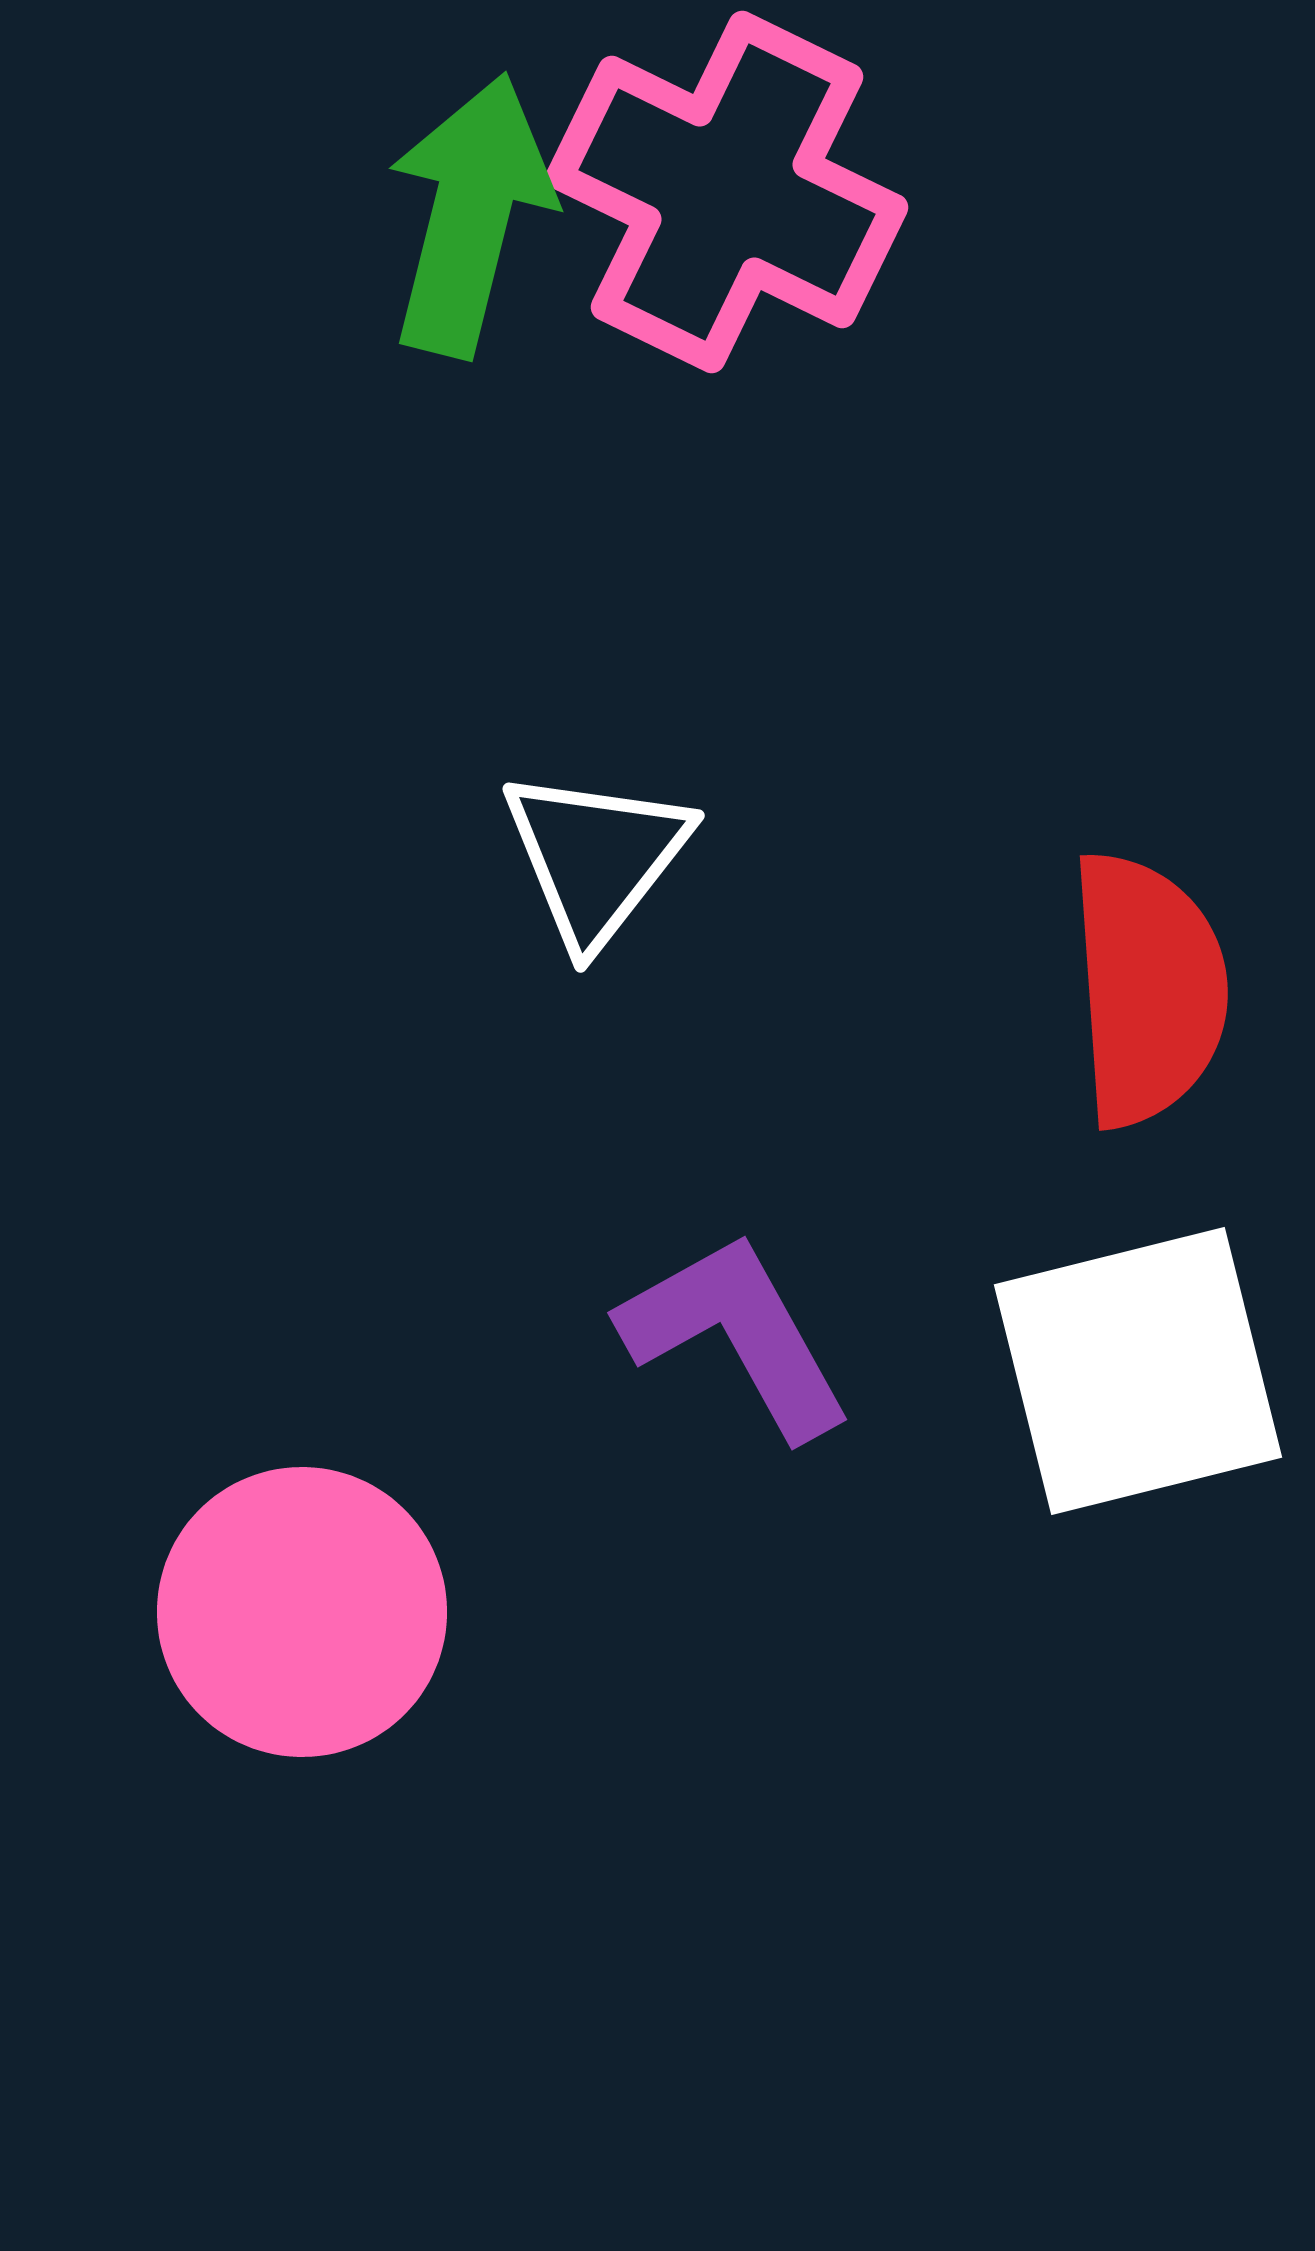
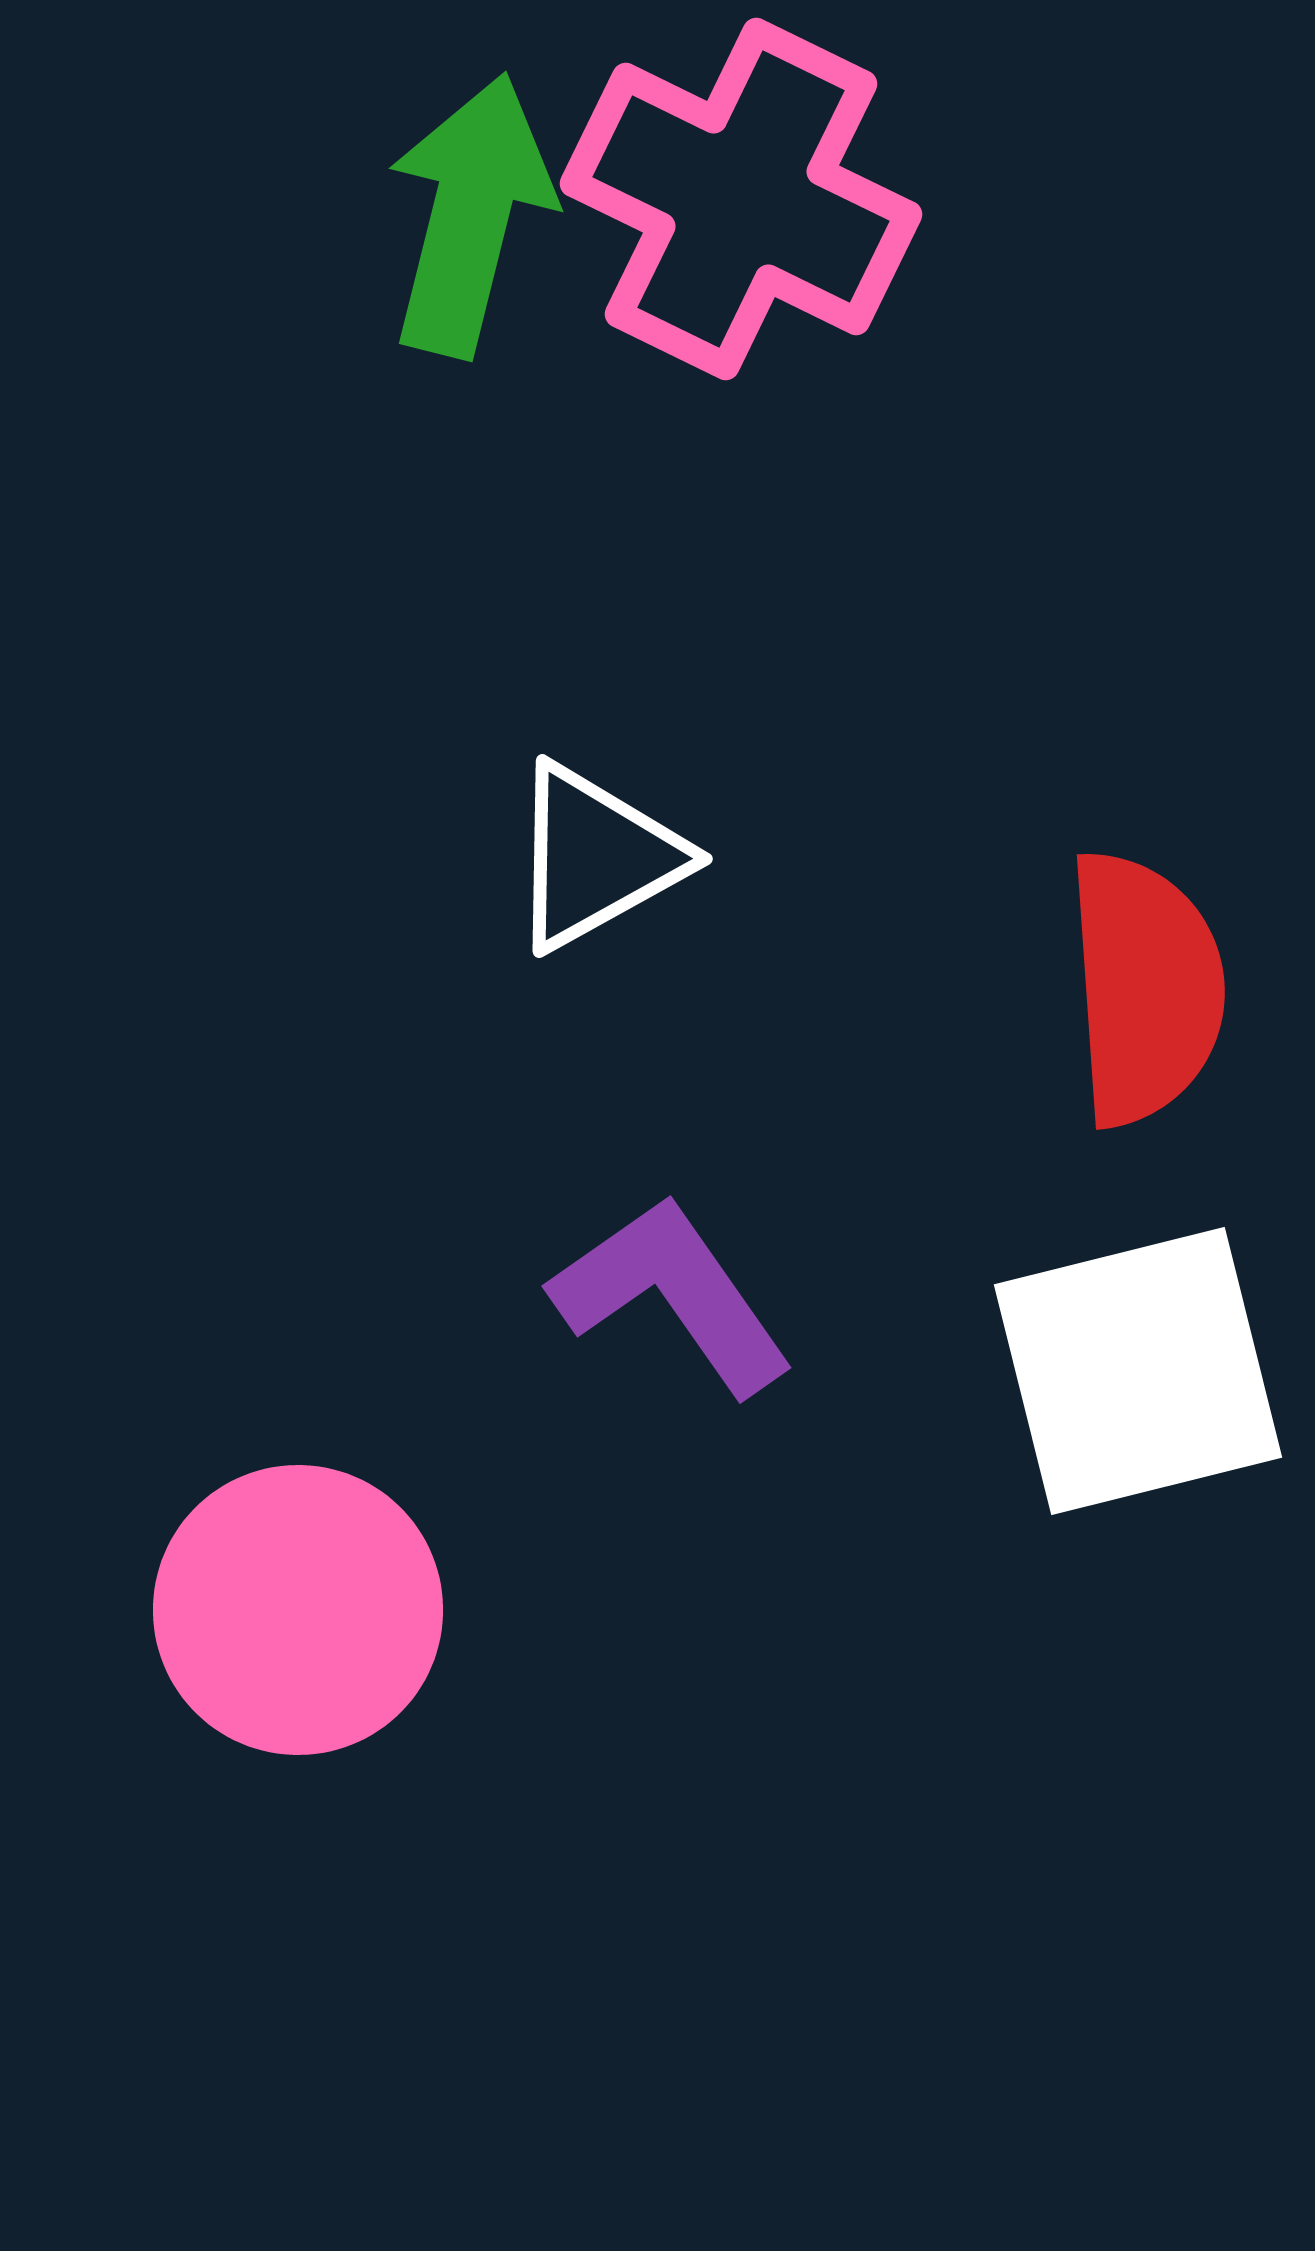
pink cross: moved 14 px right, 7 px down
white triangle: rotated 23 degrees clockwise
red semicircle: moved 3 px left, 1 px up
purple L-shape: moved 64 px left, 40 px up; rotated 6 degrees counterclockwise
pink circle: moved 4 px left, 2 px up
